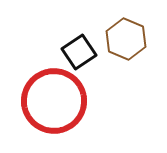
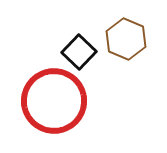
black square: rotated 12 degrees counterclockwise
